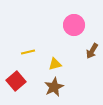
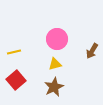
pink circle: moved 17 px left, 14 px down
yellow line: moved 14 px left
red square: moved 1 px up
